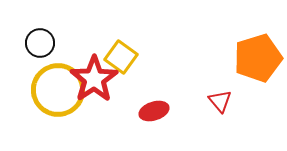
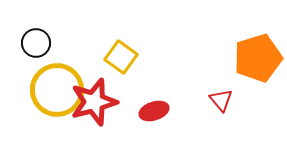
black circle: moved 4 px left
red star: moved 23 px down; rotated 18 degrees clockwise
yellow circle: moved 1 px left
red triangle: moved 1 px right, 1 px up
